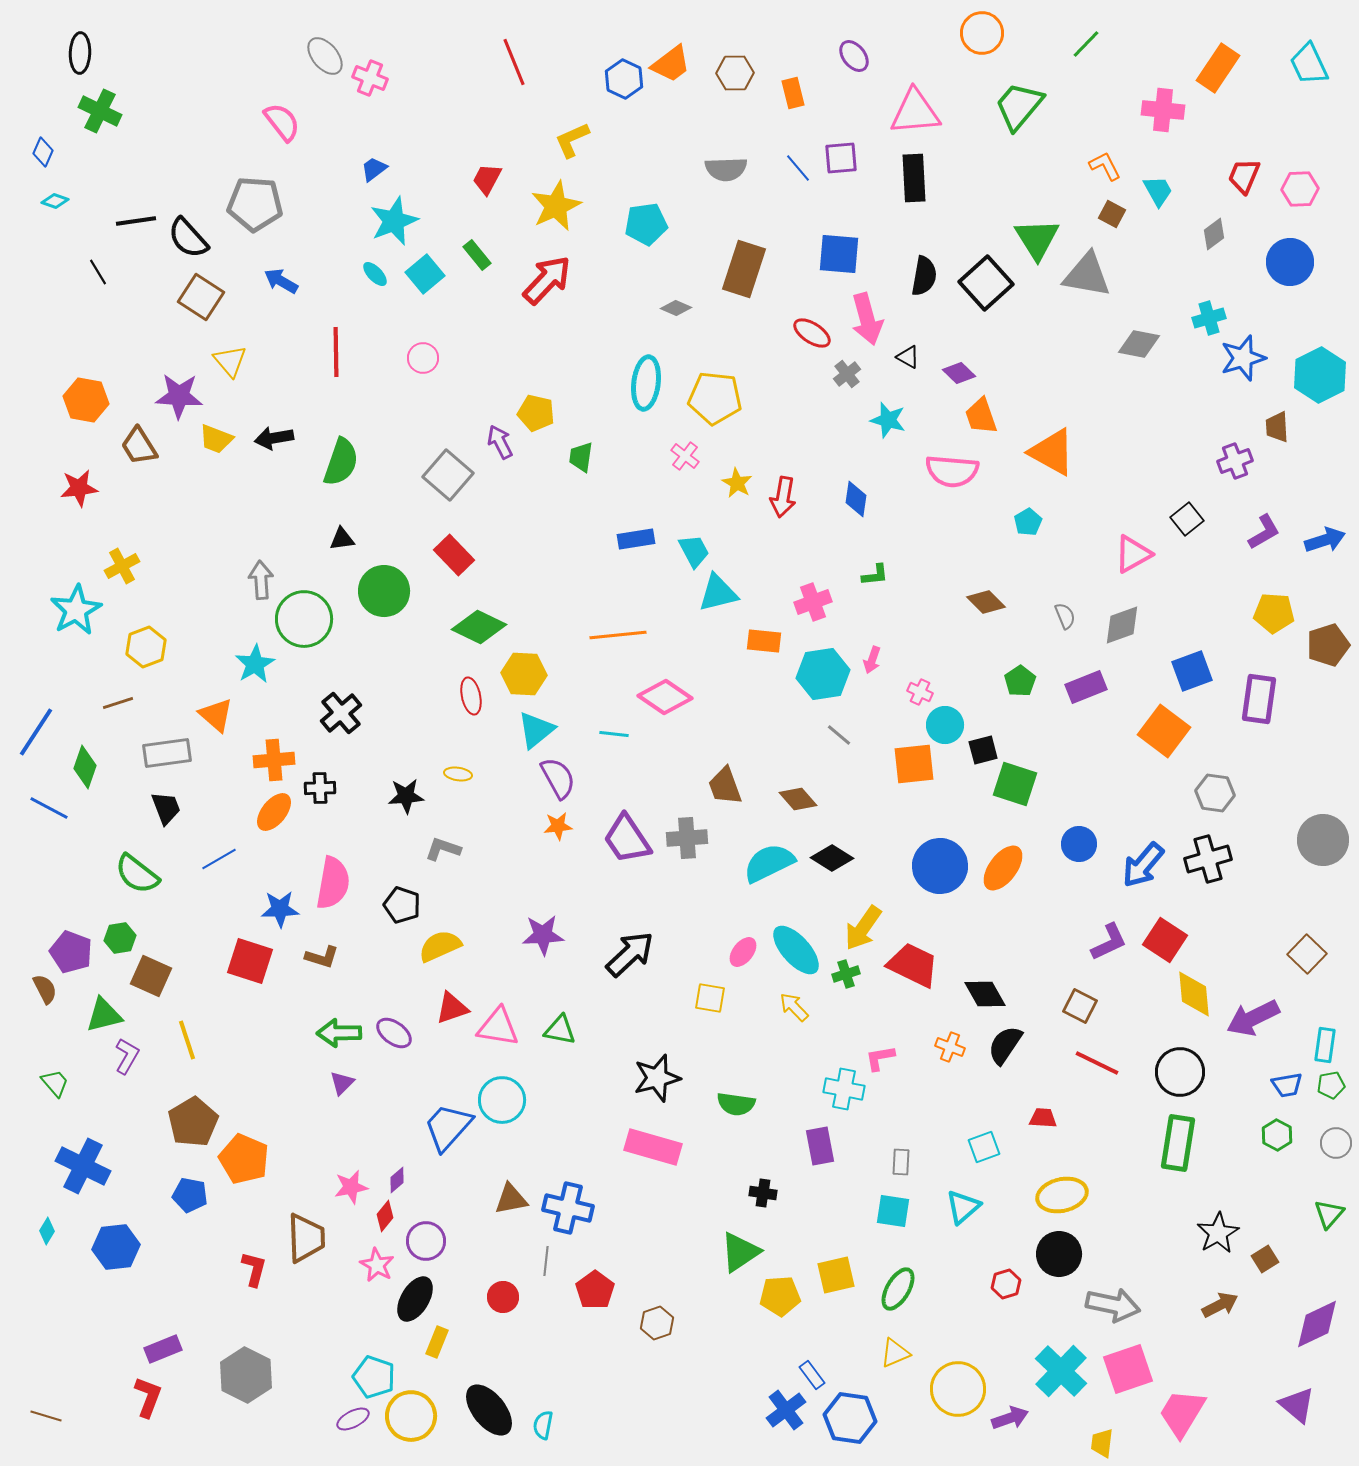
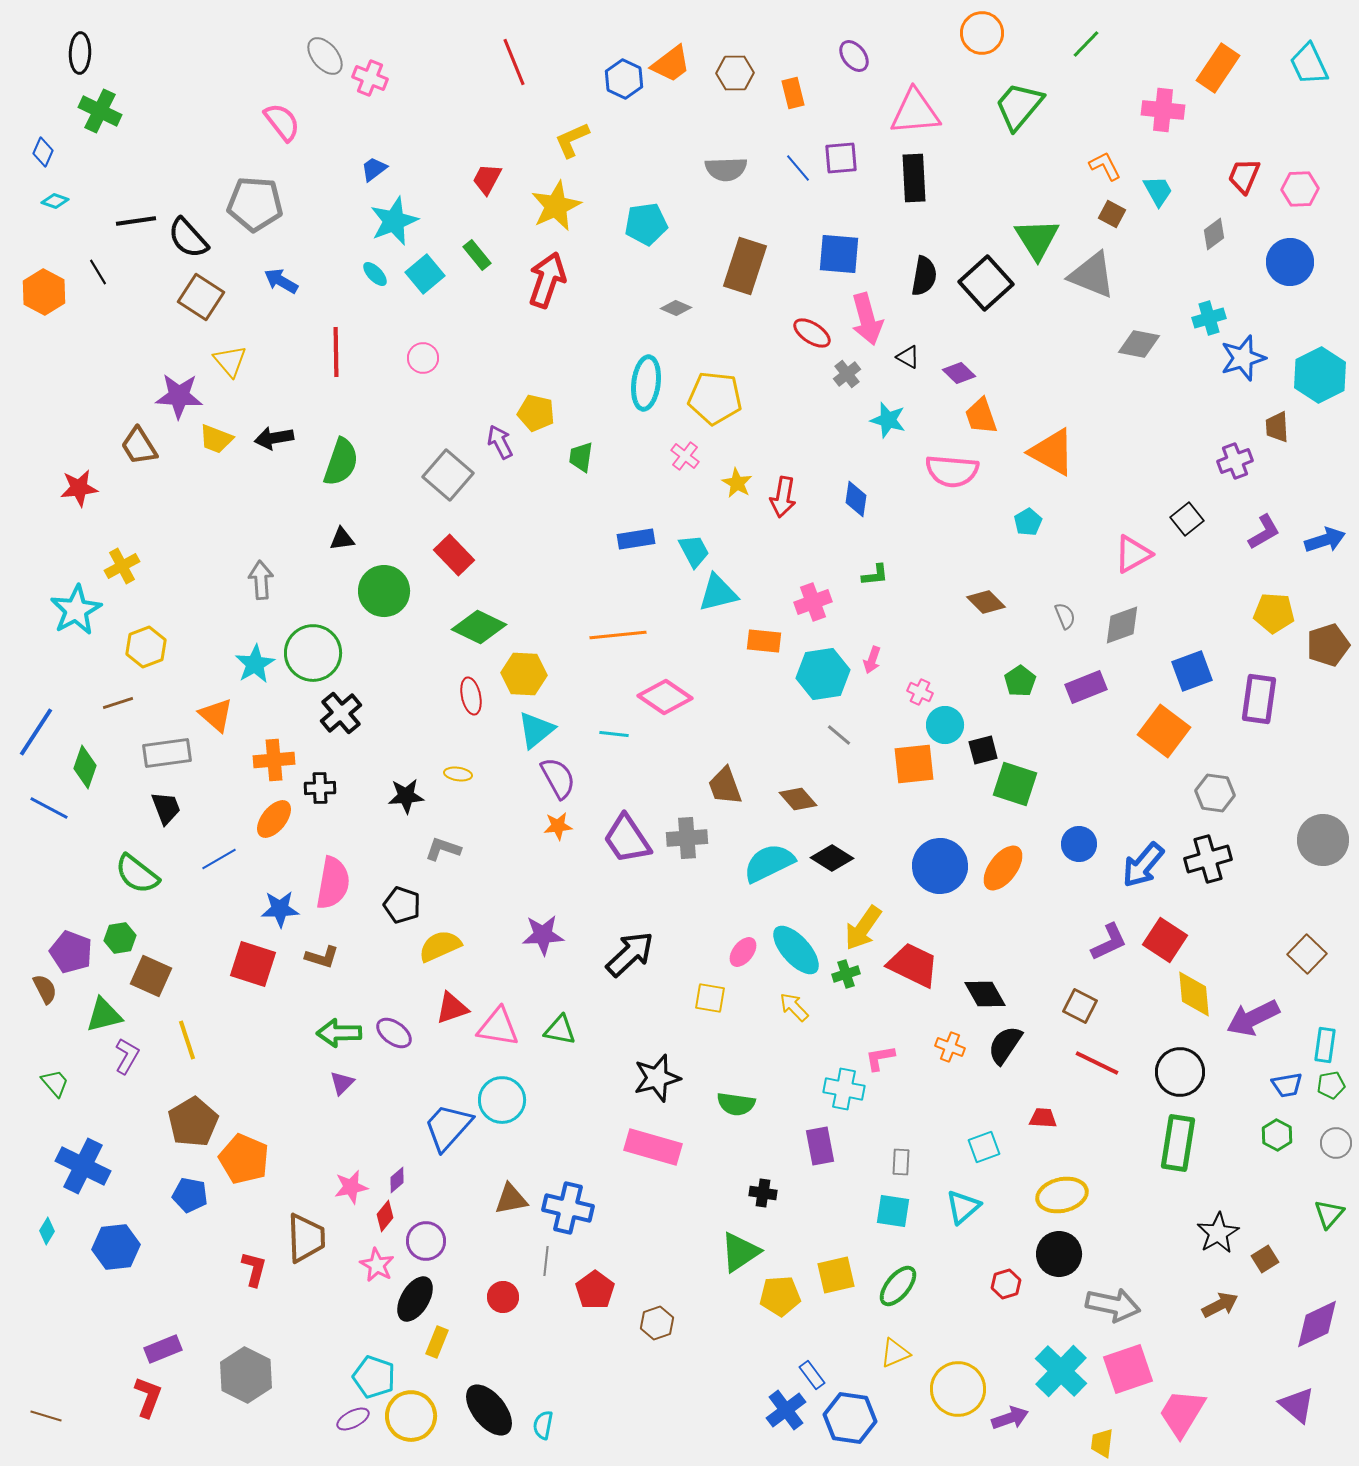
brown rectangle at (744, 269): moved 1 px right, 3 px up
gray triangle at (1087, 275): moved 5 px right; rotated 12 degrees clockwise
red arrow at (547, 280): rotated 24 degrees counterclockwise
orange hexagon at (86, 400): moved 42 px left, 108 px up; rotated 18 degrees clockwise
green circle at (304, 619): moved 9 px right, 34 px down
orange ellipse at (274, 812): moved 7 px down
red square at (250, 961): moved 3 px right, 3 px down
green ellipse at (898, 1289): moved 3 px up; rotated 9 degrees clockwise
